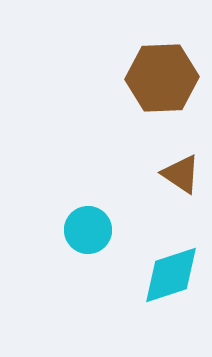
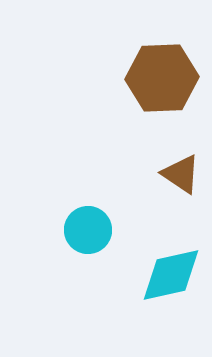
cyan diamond: rotated 6 degrees clockwise
